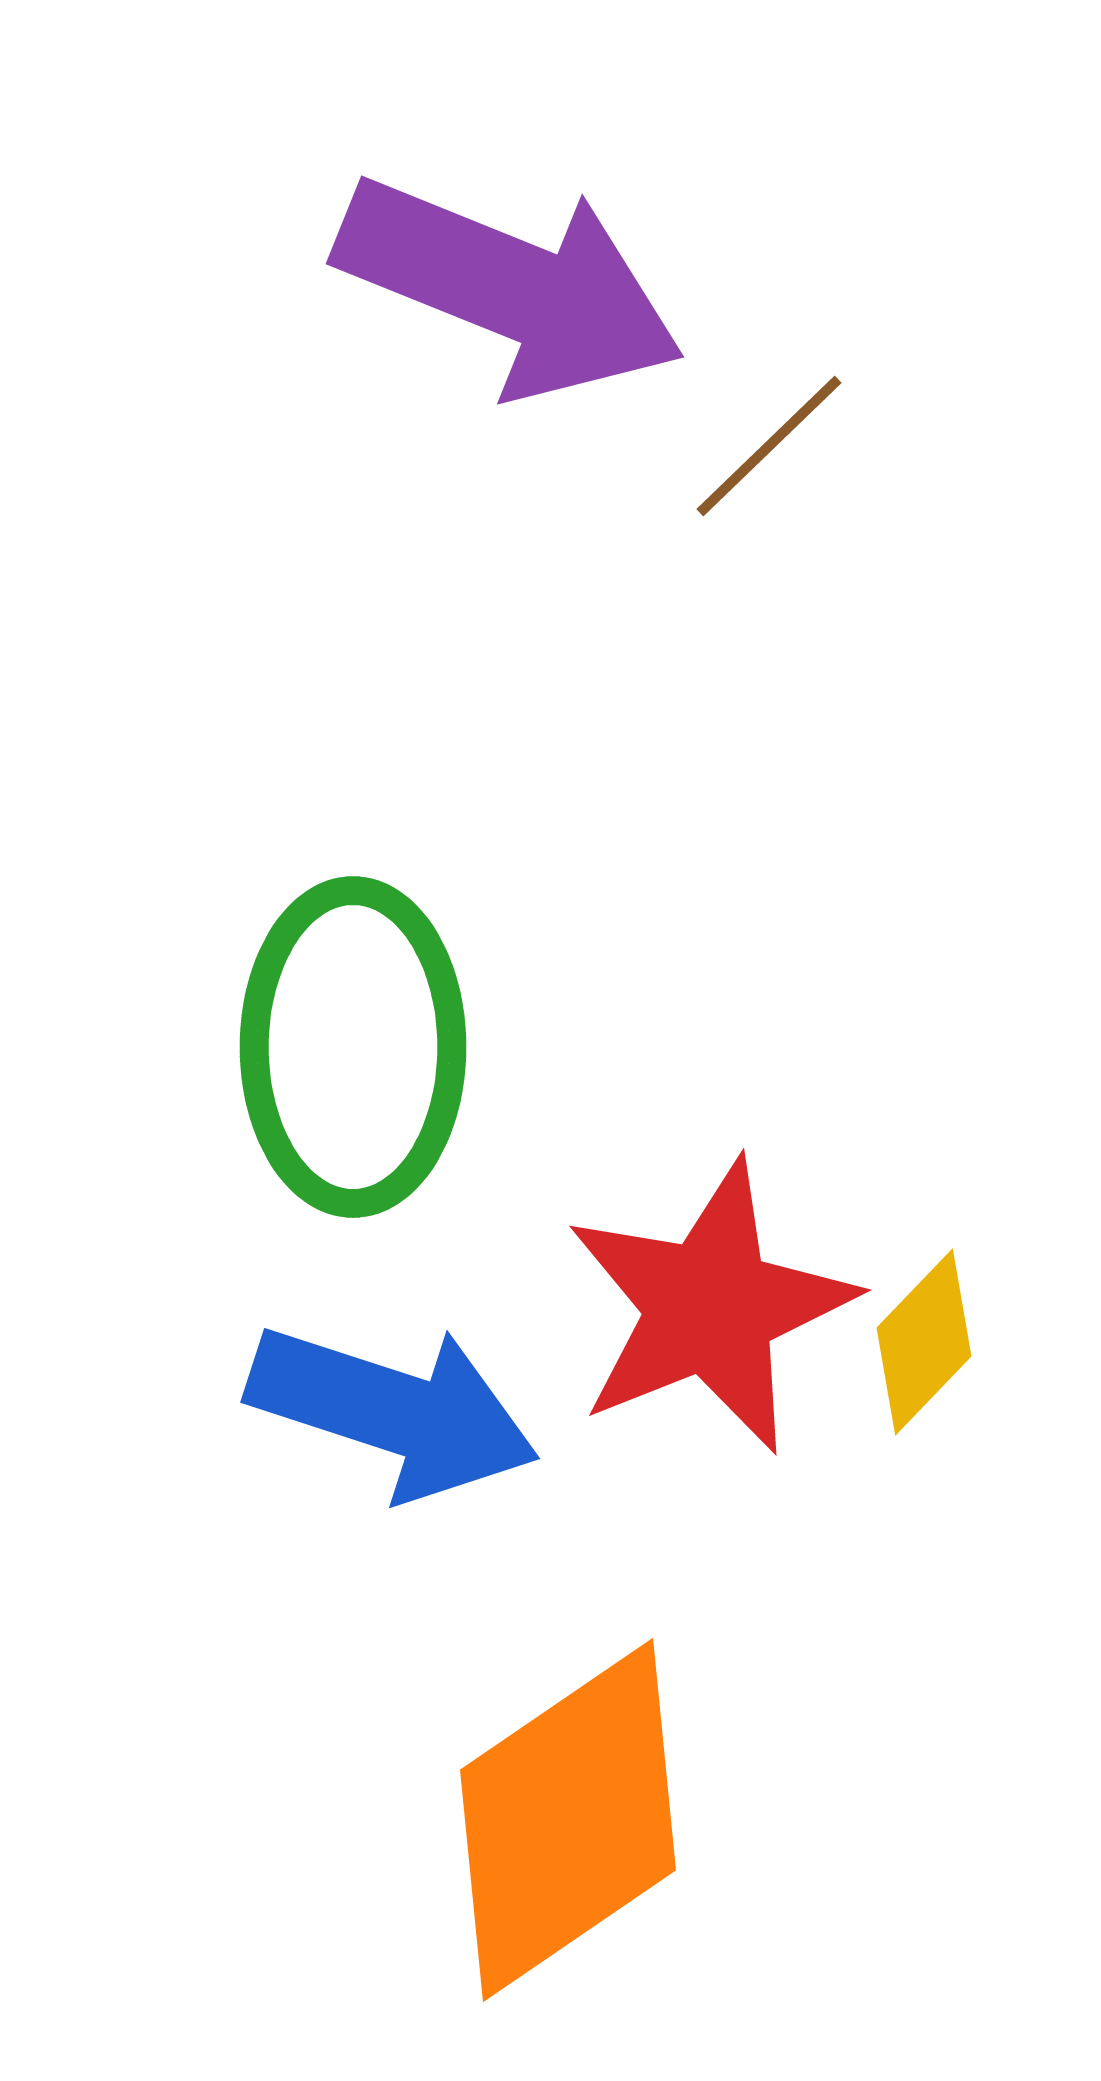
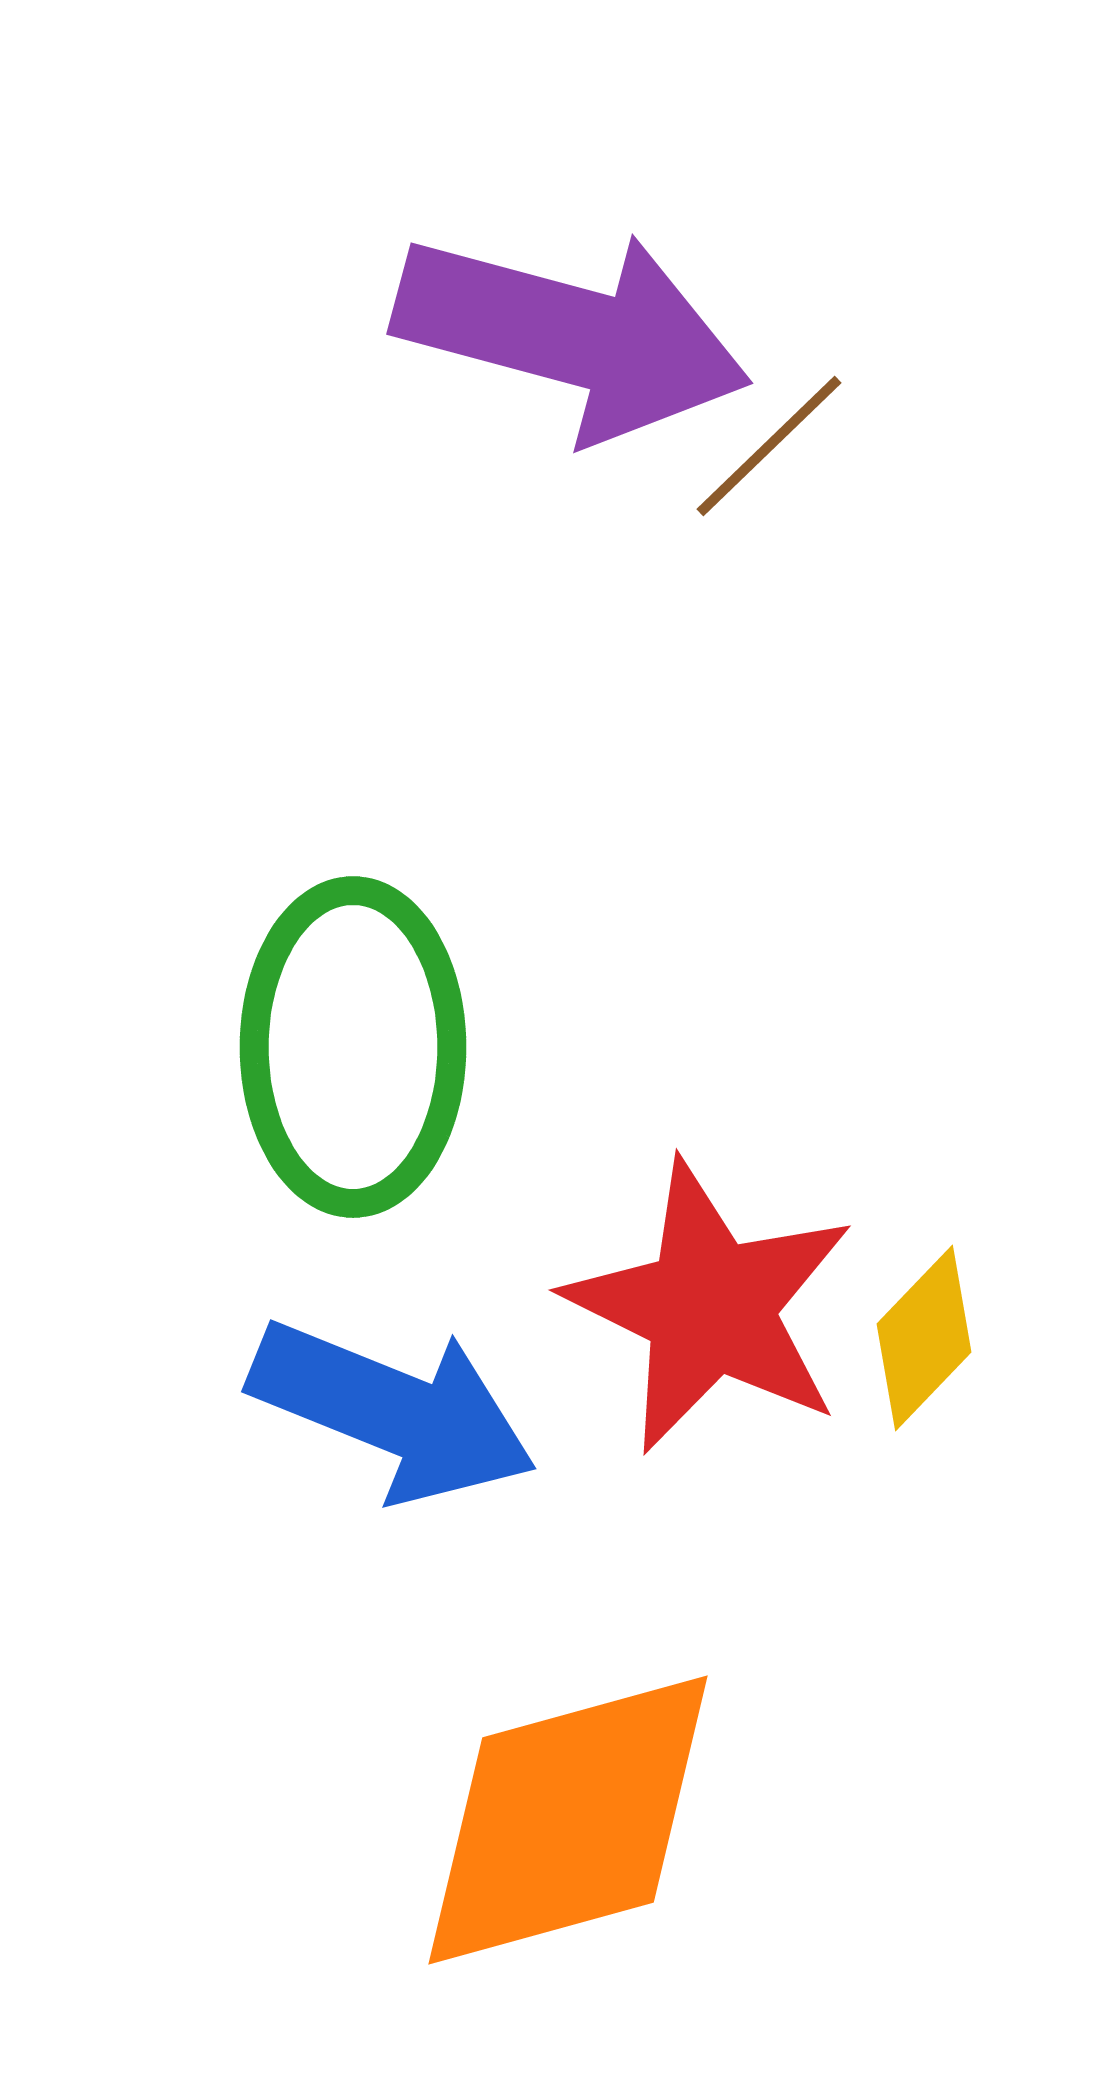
purple arrow: moved 62 px right, 48 px down; rotated 7 degrees counterclockwise
red star: rotated 24 degrees counterclockwise
yellow diamond: moved 4 px up
blue arrow: rotated 4 degrees clockwise
orange diamond: rotated 19 degrees clockwise
